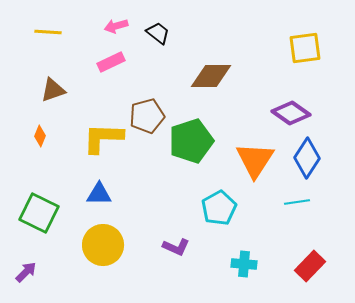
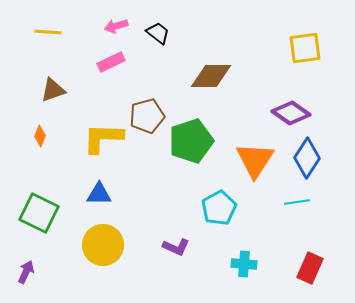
red rectangle: moved 2 px down; rotated 20 degrees counterclockwise
purple arrow: rotated 20 degrees counterclockwise
